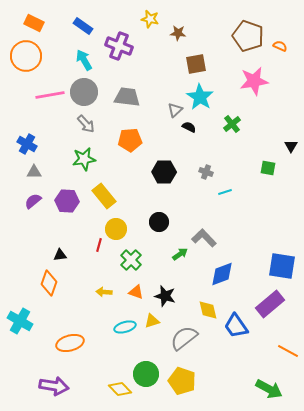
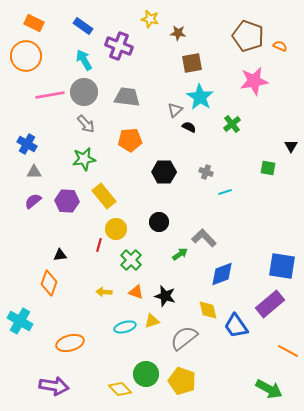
brown square at (196, 64): moved 4 px left, 1 px up
